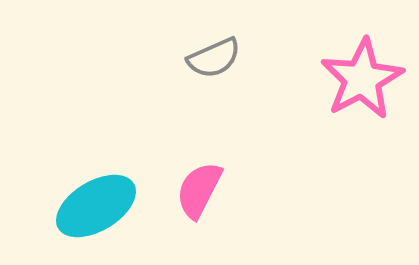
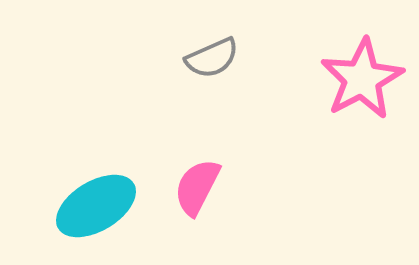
gray semicircle: moved 2 px left
pink semicircle: moved 2 px left, 3 px up
